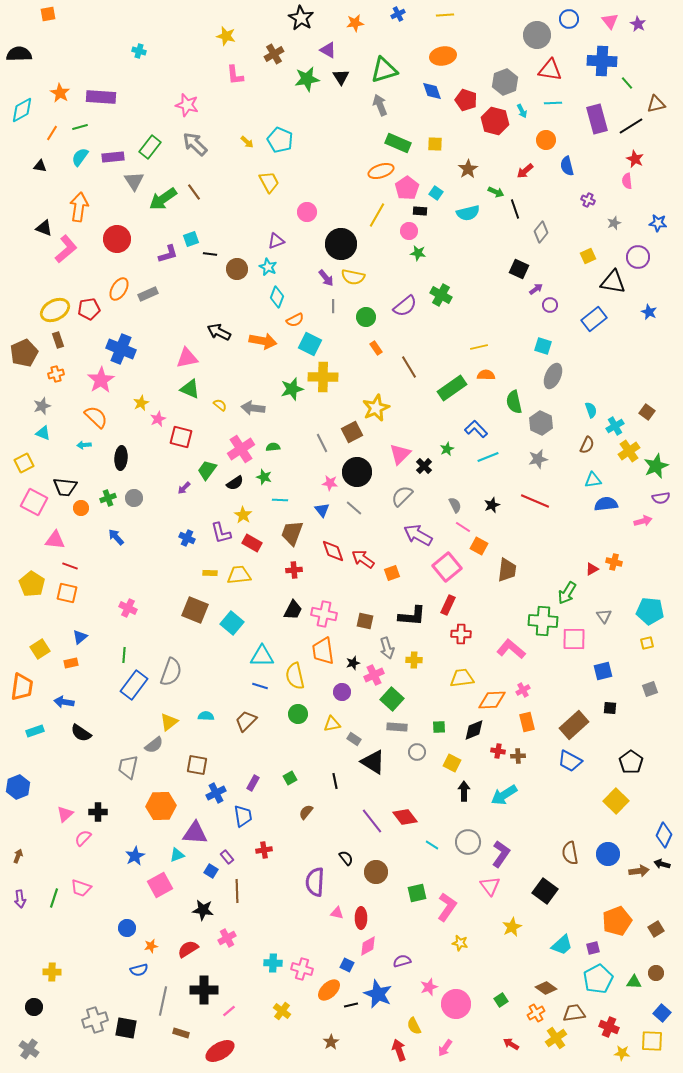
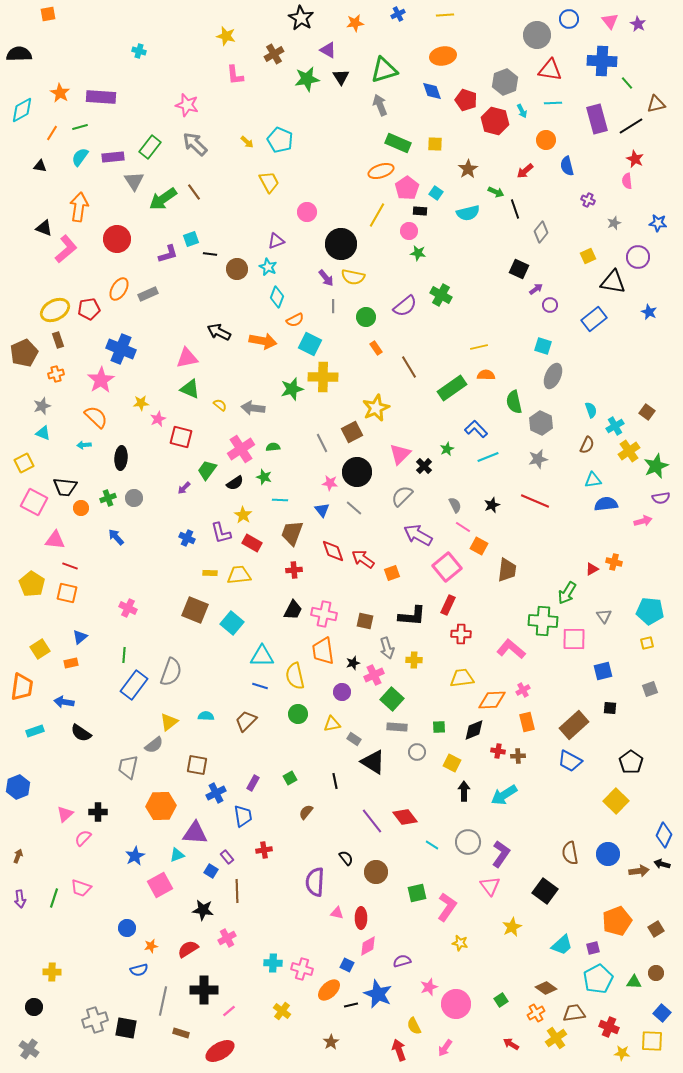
yellow star at (141, 403): rotated 21 degrees clockwise
